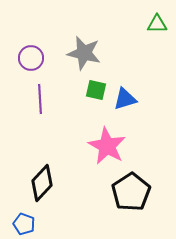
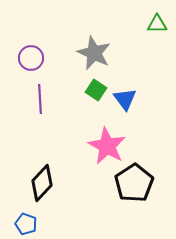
gray star: moved 10 px right; rotated 12 degrees clockwise
green square: rotated 20 degrees clockwise
blue triangle: rotated 50 degrees counterclockwise
black pentagon: moved 3 px right, 9 px up
blue pentagon: moved 2 px right
